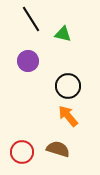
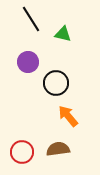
purple circle: moved 1 px down
black circle: moved 12 px left, 3 px up
brown semicircle: rotated 25 degrees counterclockwise
